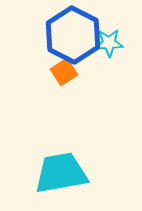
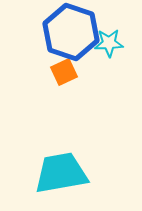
blue hexagon: moved 2 px left, 3 px up; rotated 8 degrees counterclockwise
orange square: rotated 8 degrees clockwise
